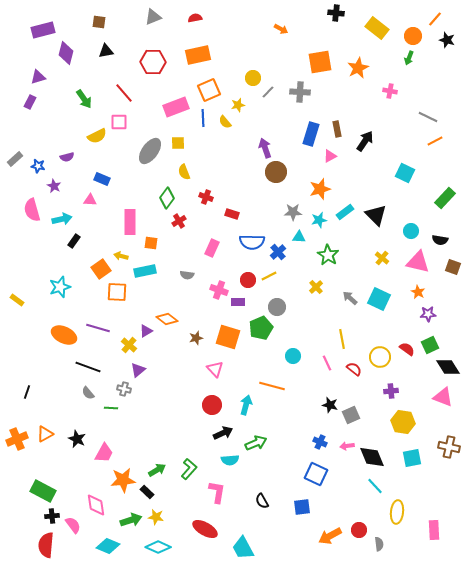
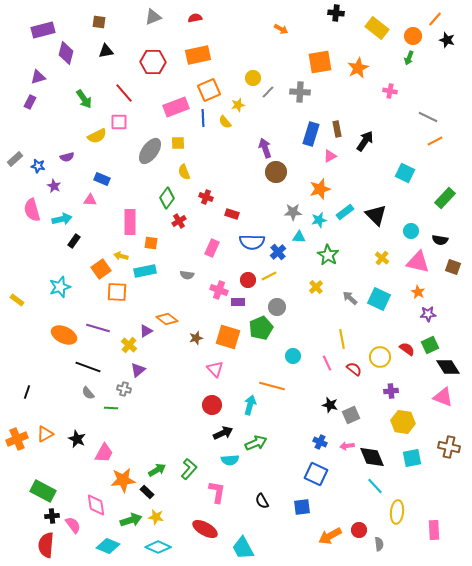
cyan arrow at (246, 405): moved 4 px right
